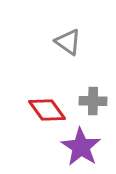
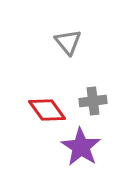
gray triangle: rotated 16 degrees clockwise
gray cross: rotated 8 degrees counterclockwise
